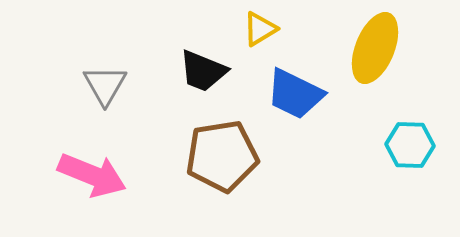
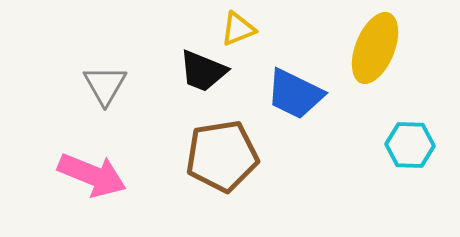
yellow triangle: moved 22 px left; rotated 9 degrees clockwise
